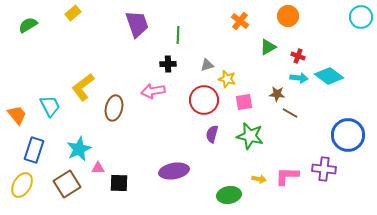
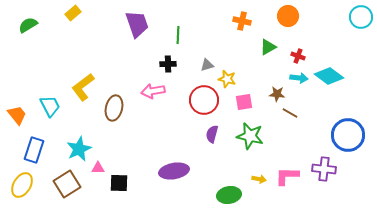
orange cross: moved 2 px right; rotated 24 degrees counterclockwise
